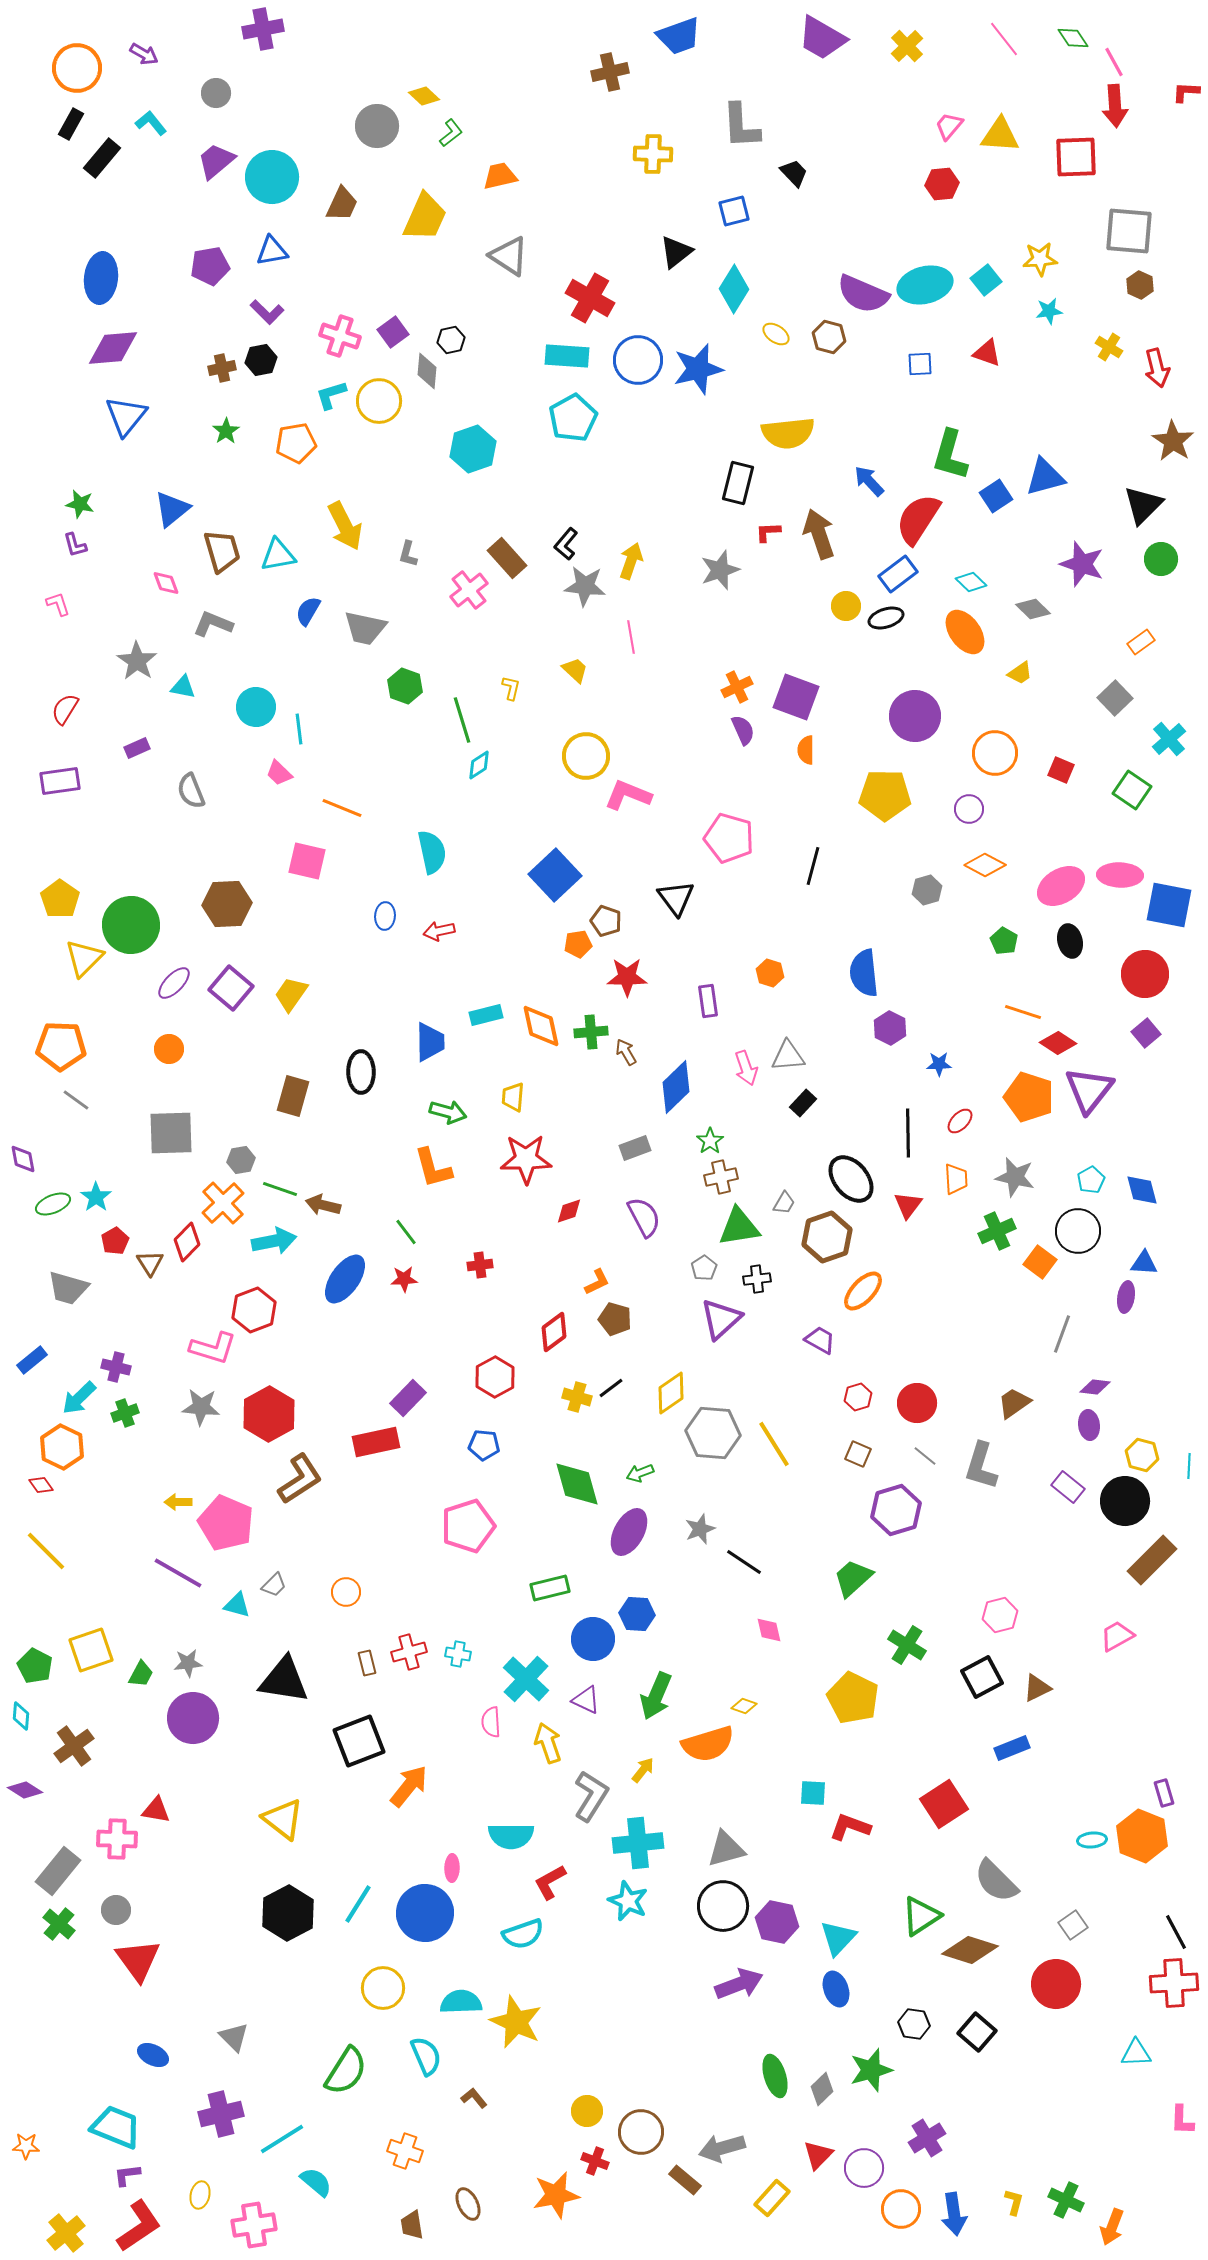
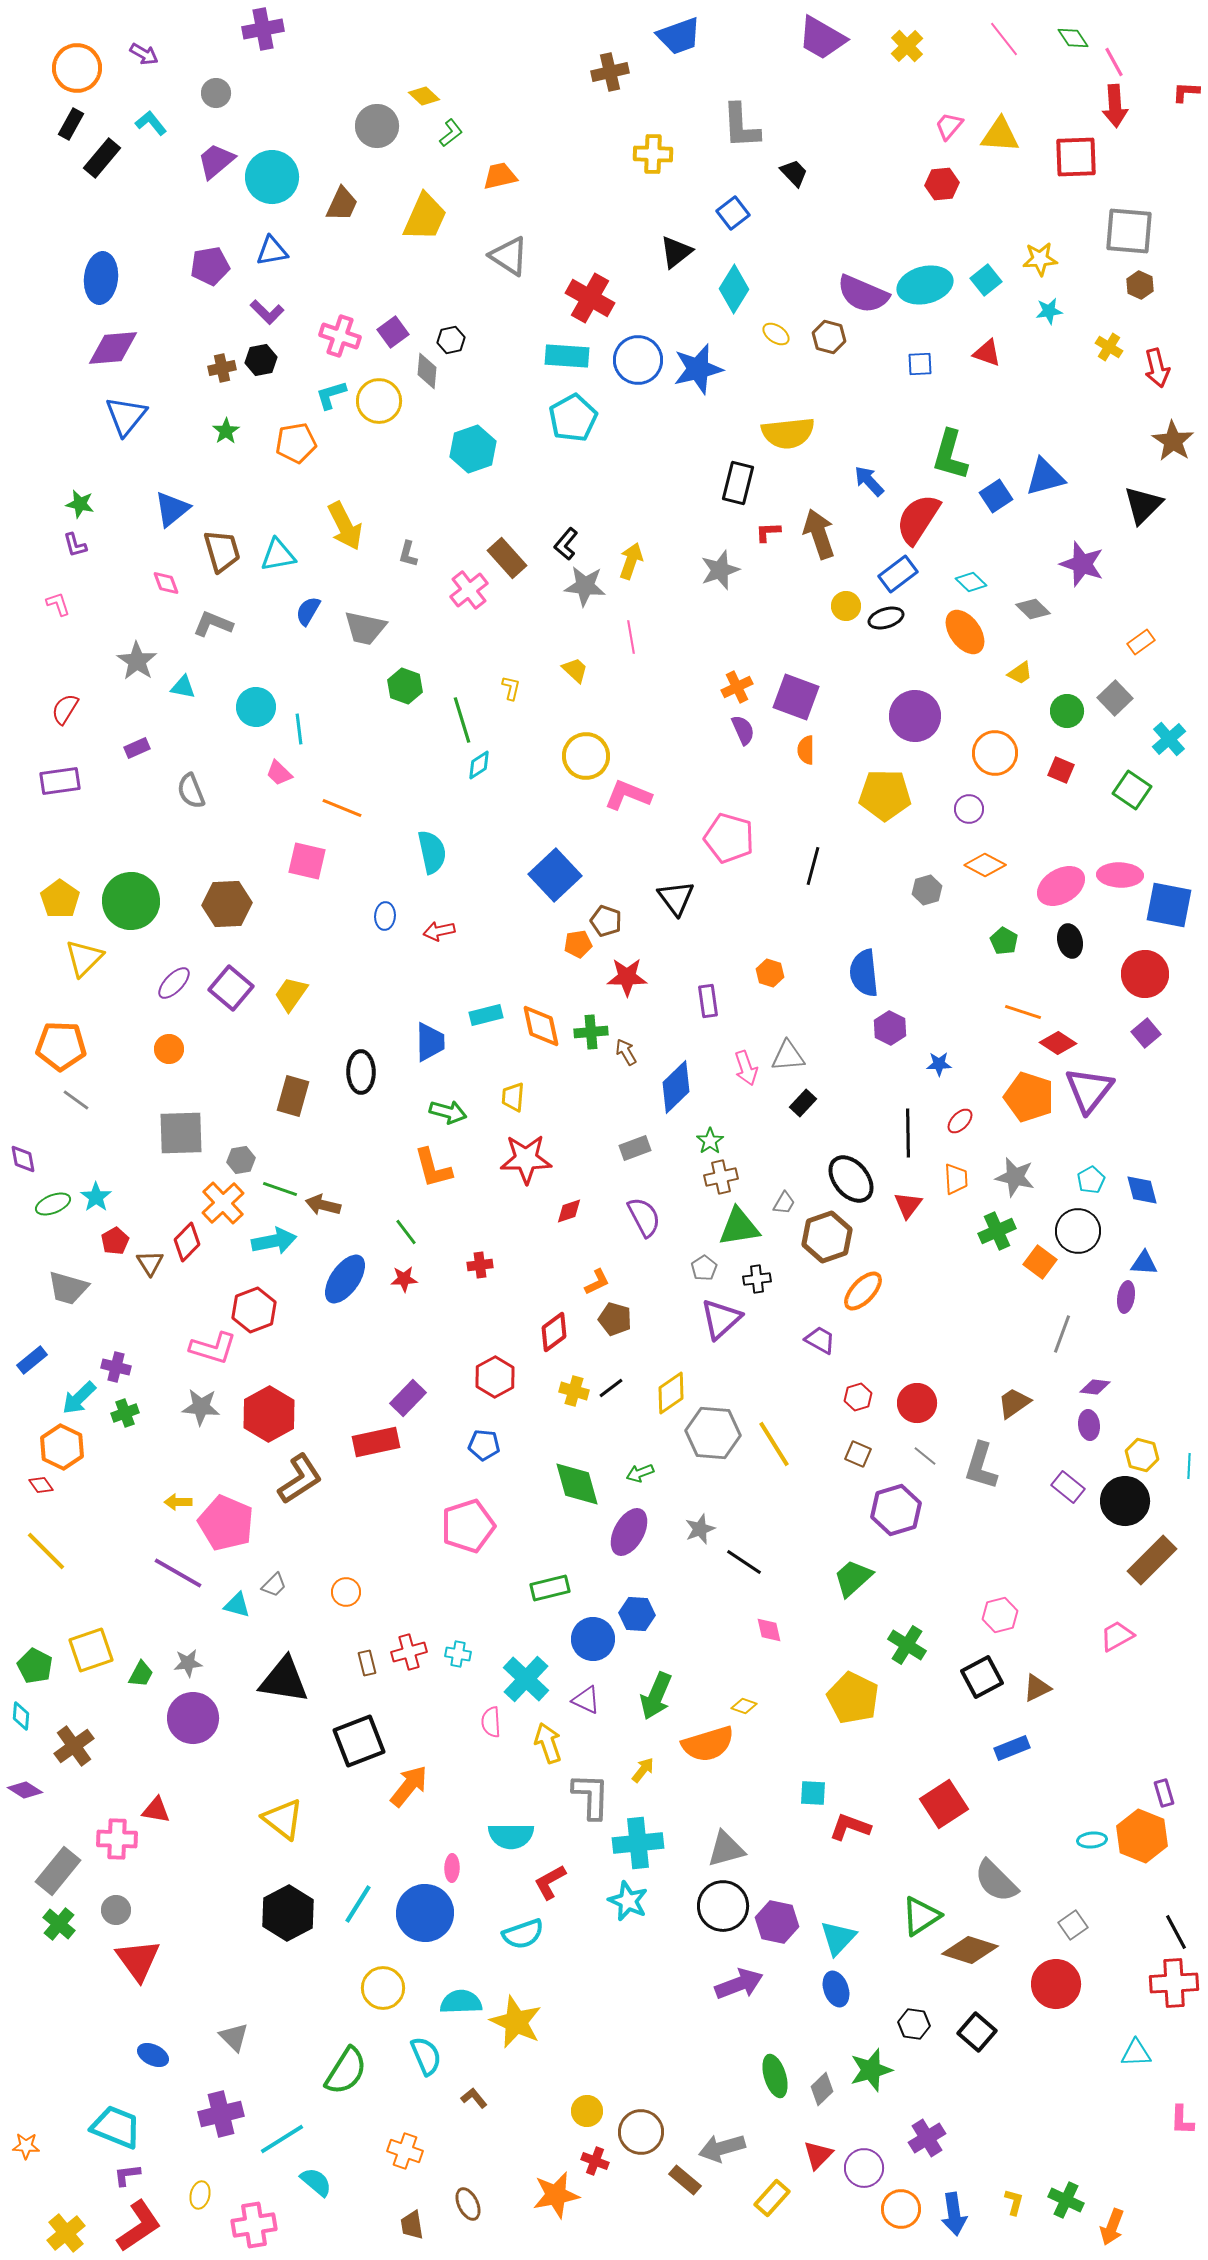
blue square at (734, 211): moved 1 px left, 2 px down; rotated 24 degrees counterclockwise
green circle at (1161, 559): moved 94 px left, 152 px down
green circle at (131, 925): moved 24 px up
gray square at (171, 1133): moved 10 px right
yellow cross at (577, 1397): moved 3 px left, 6 px up
gray L-shape at (591, 1796): rotated 30 degrees counterclockwise
